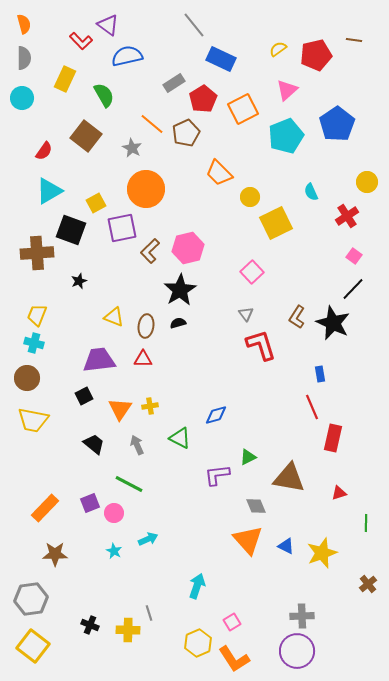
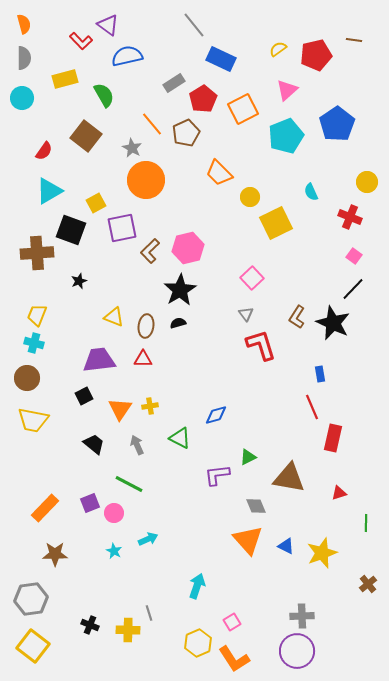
yellow rectangle at (65, 79): rotated 50 degrees clockwise
orange line at (152, 124): rotated 10 degrees clockwise
orange circle at (146, 189): moved 9 px up
red cross at (347, 216): moved 3 px right, 1 px down; rotated 35 degrees counterclockwise
pink square at (252, 272): moved 6 px down
